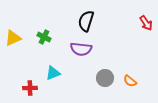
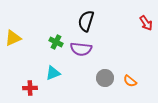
green cross: moved 12 px right, 5 px down
